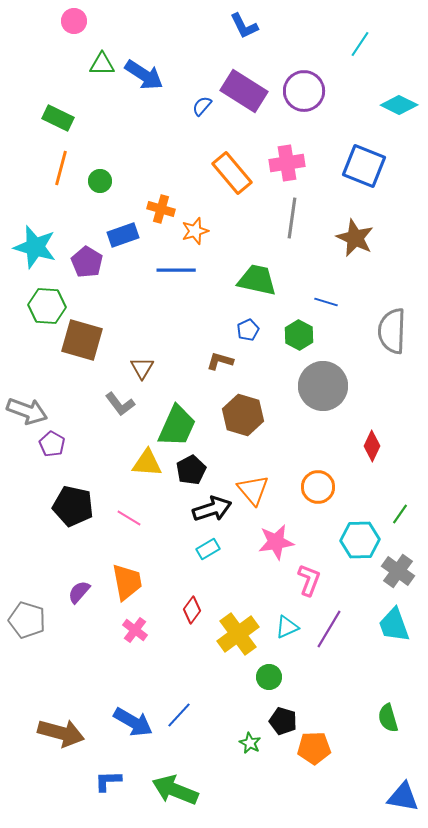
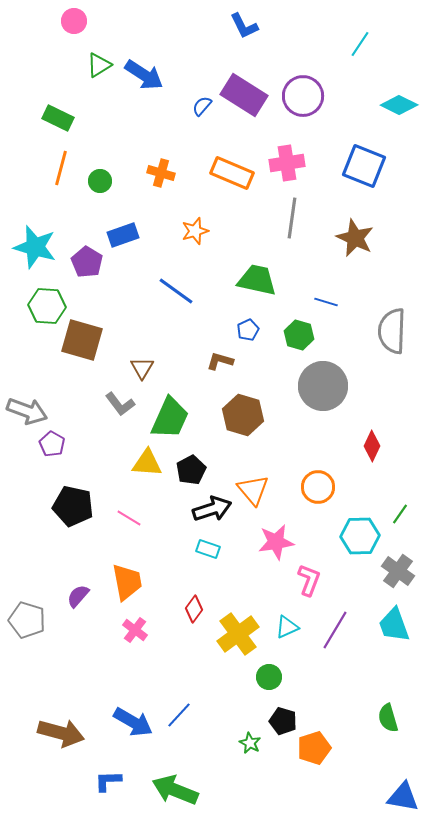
green triangle at (102, 64): moved 3 px left, 1 px down; rotated 32 degrees counterclockwise
purple rectangle at (244, 91): moved 4 px down
purple circle at (304, 91): moved 1 px left, 5 px down
orange rectangle at (232, 173): rotated 27 degrees counterclockwise
orange cross at (161, 209): moved 36 px up
blue line at (176, 270): moved 21 px down; rotated 36 degrees clockwise
green hexagon at (299, 335): rotated 12 degrees counterclockwise
green trapezoid at (177, 426): moved 7 px left, 8 px up
cyan hexagon at (360, 540): moved 4 px up
cyan rectangle at (208, 549): rotated 50 degrees clockwise
purple semicircle at (79, 592): moved 1 px left, 4 px down
red diamond at (192, 610): moved 2 px right, 1 px up
purple line at (329, 629): moved 6 px right, 1 px down
orange pentagon at (314, 748): rotated 16 degrees counterclockwise
